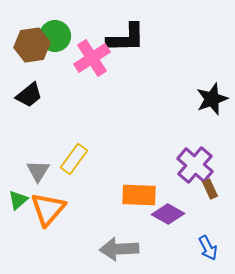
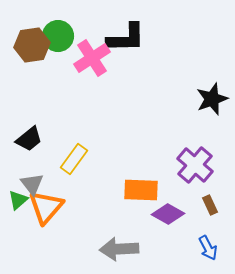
green circle: moved 3 px right
black trapezoid: moved 44 px down
gray triangle: moved 6 px left, 13 px down; rotated 10 degrees counterclockwise
brown rectangle: moved 16 px down
orange rectangle: moved 2 px right, 5 px up
orange triangle: moved 2 px left, 2 px up
